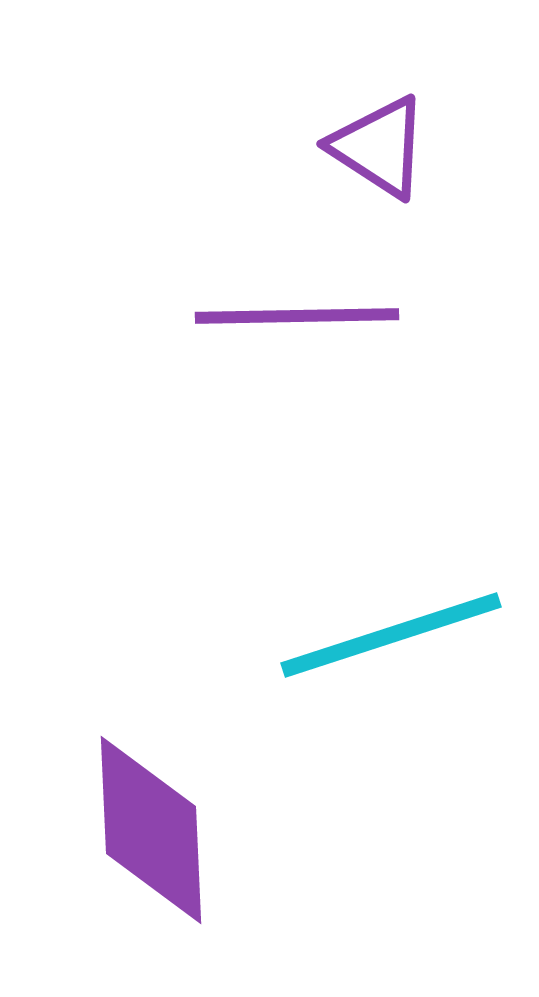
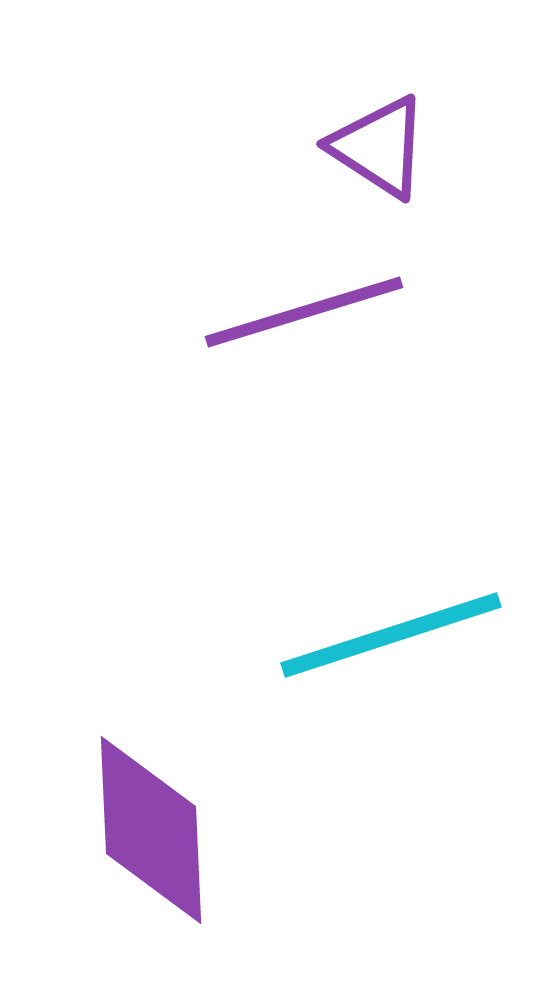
purple line: moved 7 px right, 4 px up; rotated 16 degrees counterclockwise
